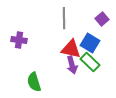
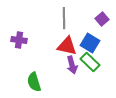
red triangle: moved 4 px left, 3 px up
